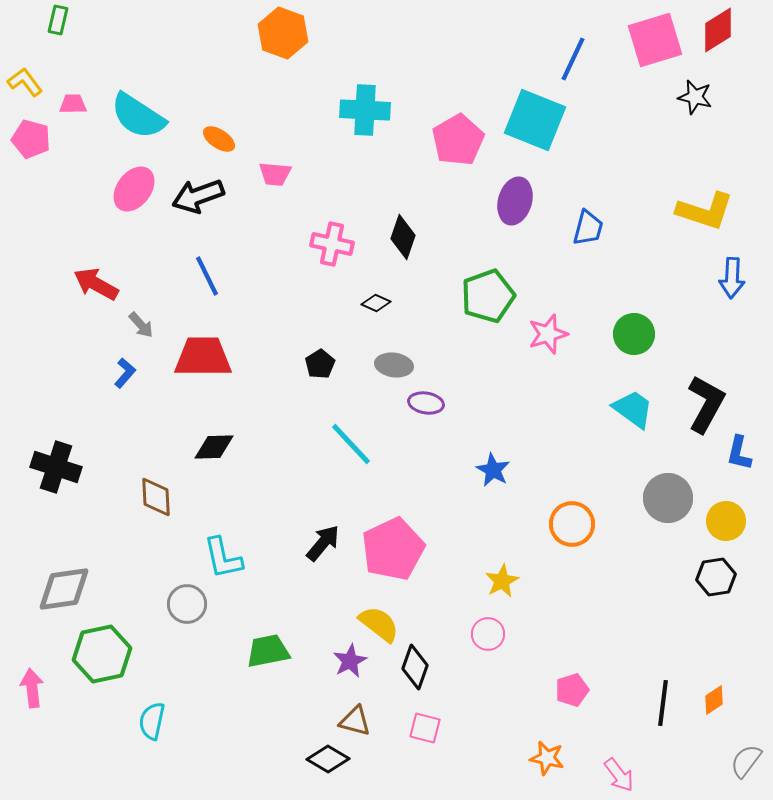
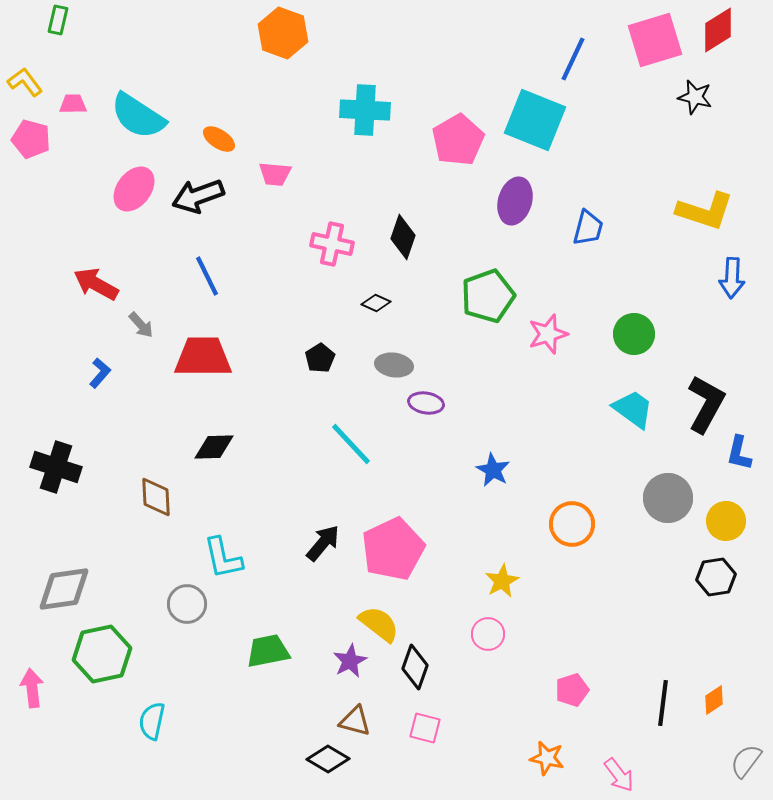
black pentagon at (320, 364): moved 6 px up
blue L-shape at (125, 373): moved 25 px left
